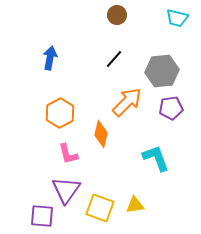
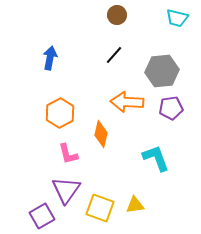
black line: moved 4 px up
orange arrow: rotated 132 degrees counterclockwise
purple square: rotated 35 degrees counterclockwise
